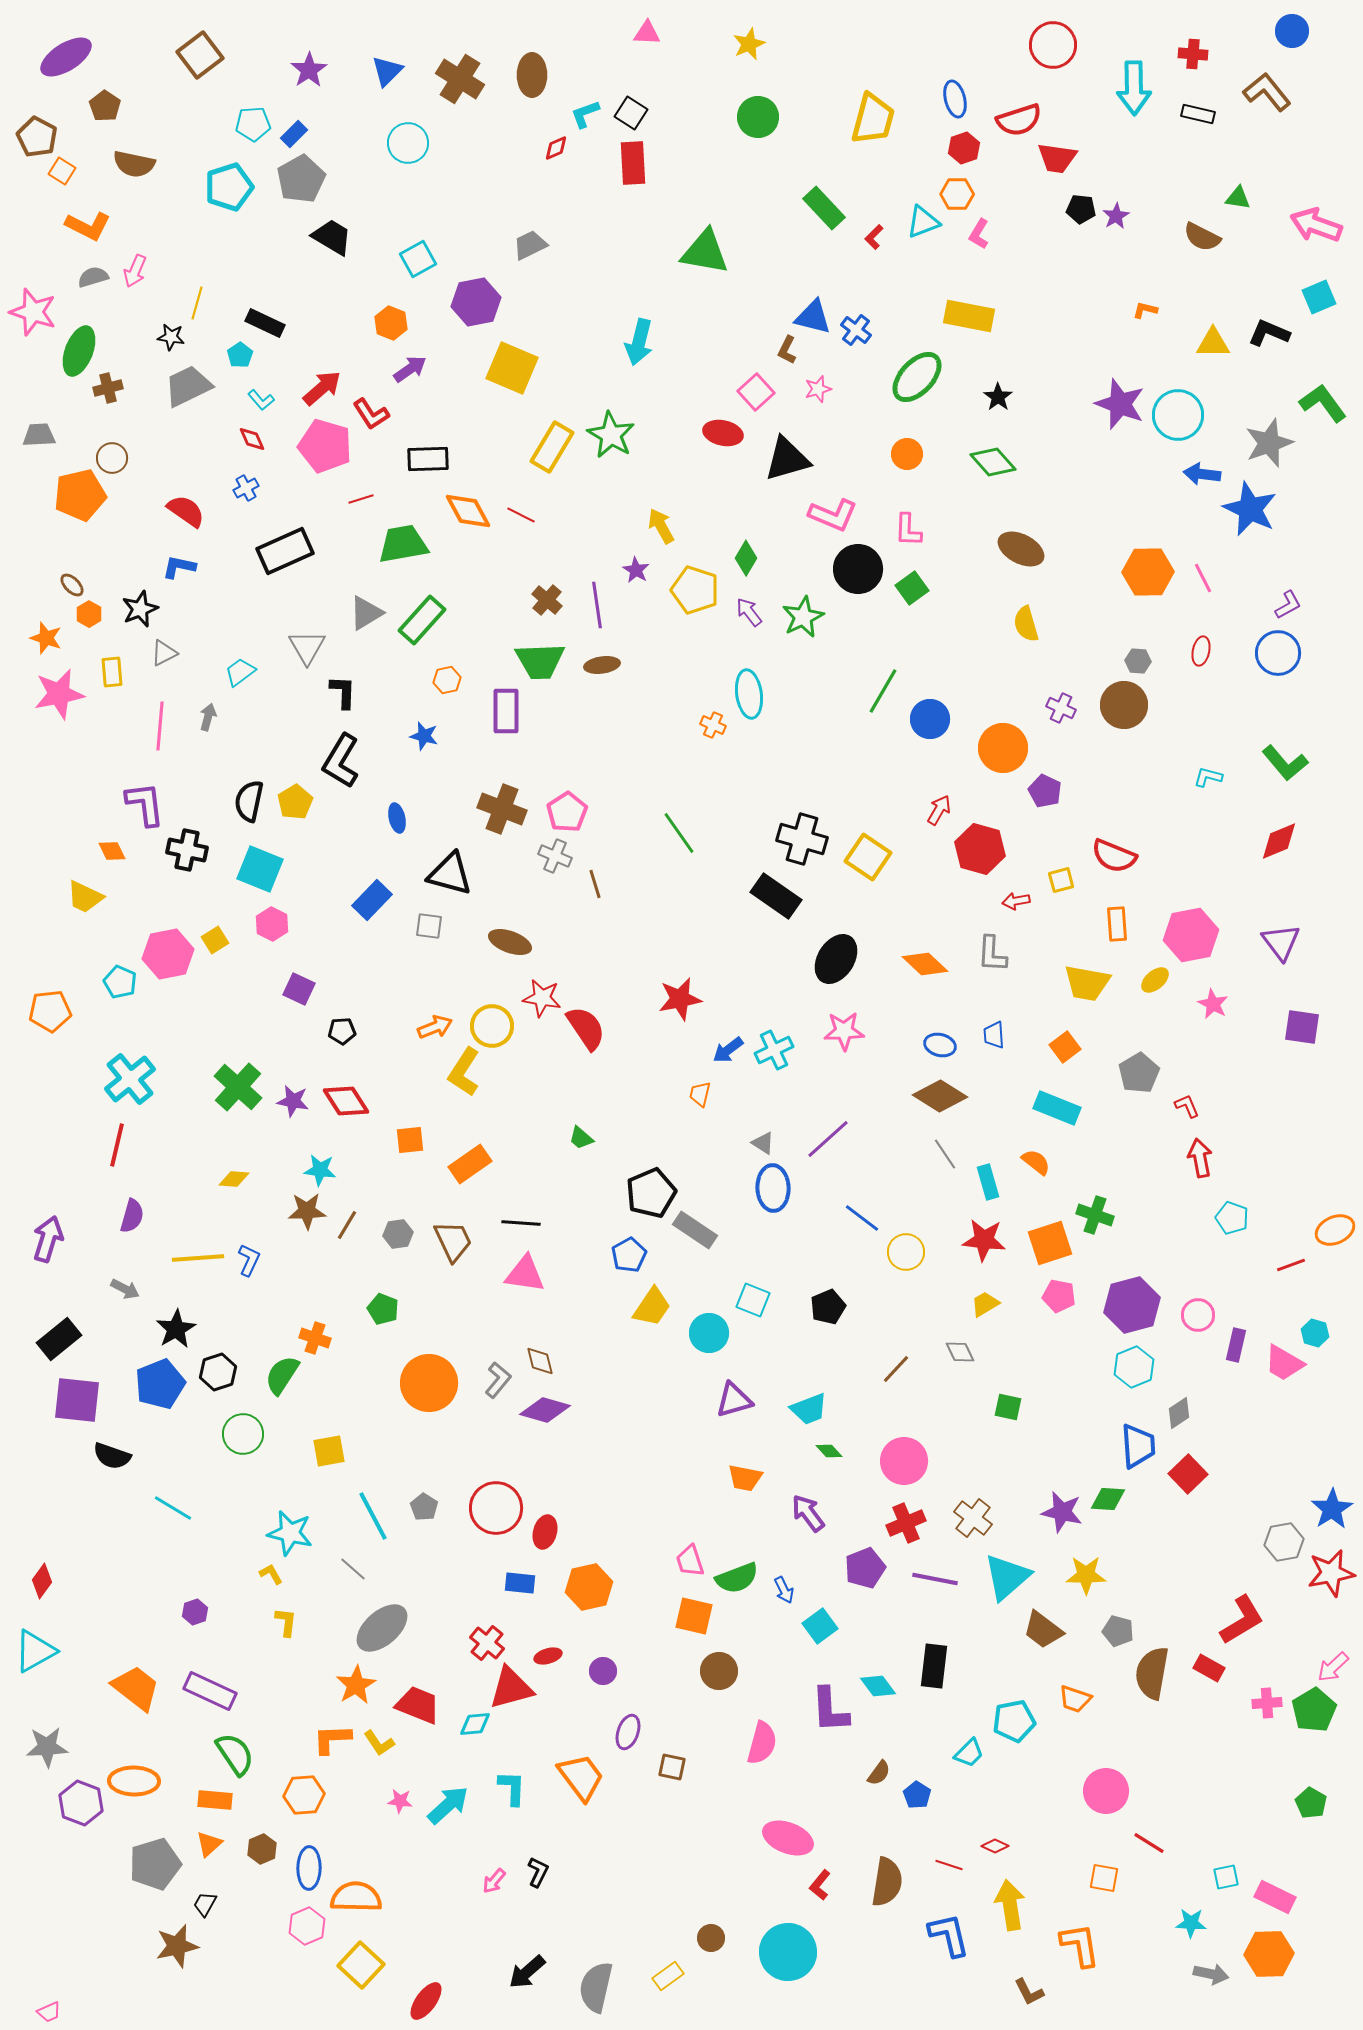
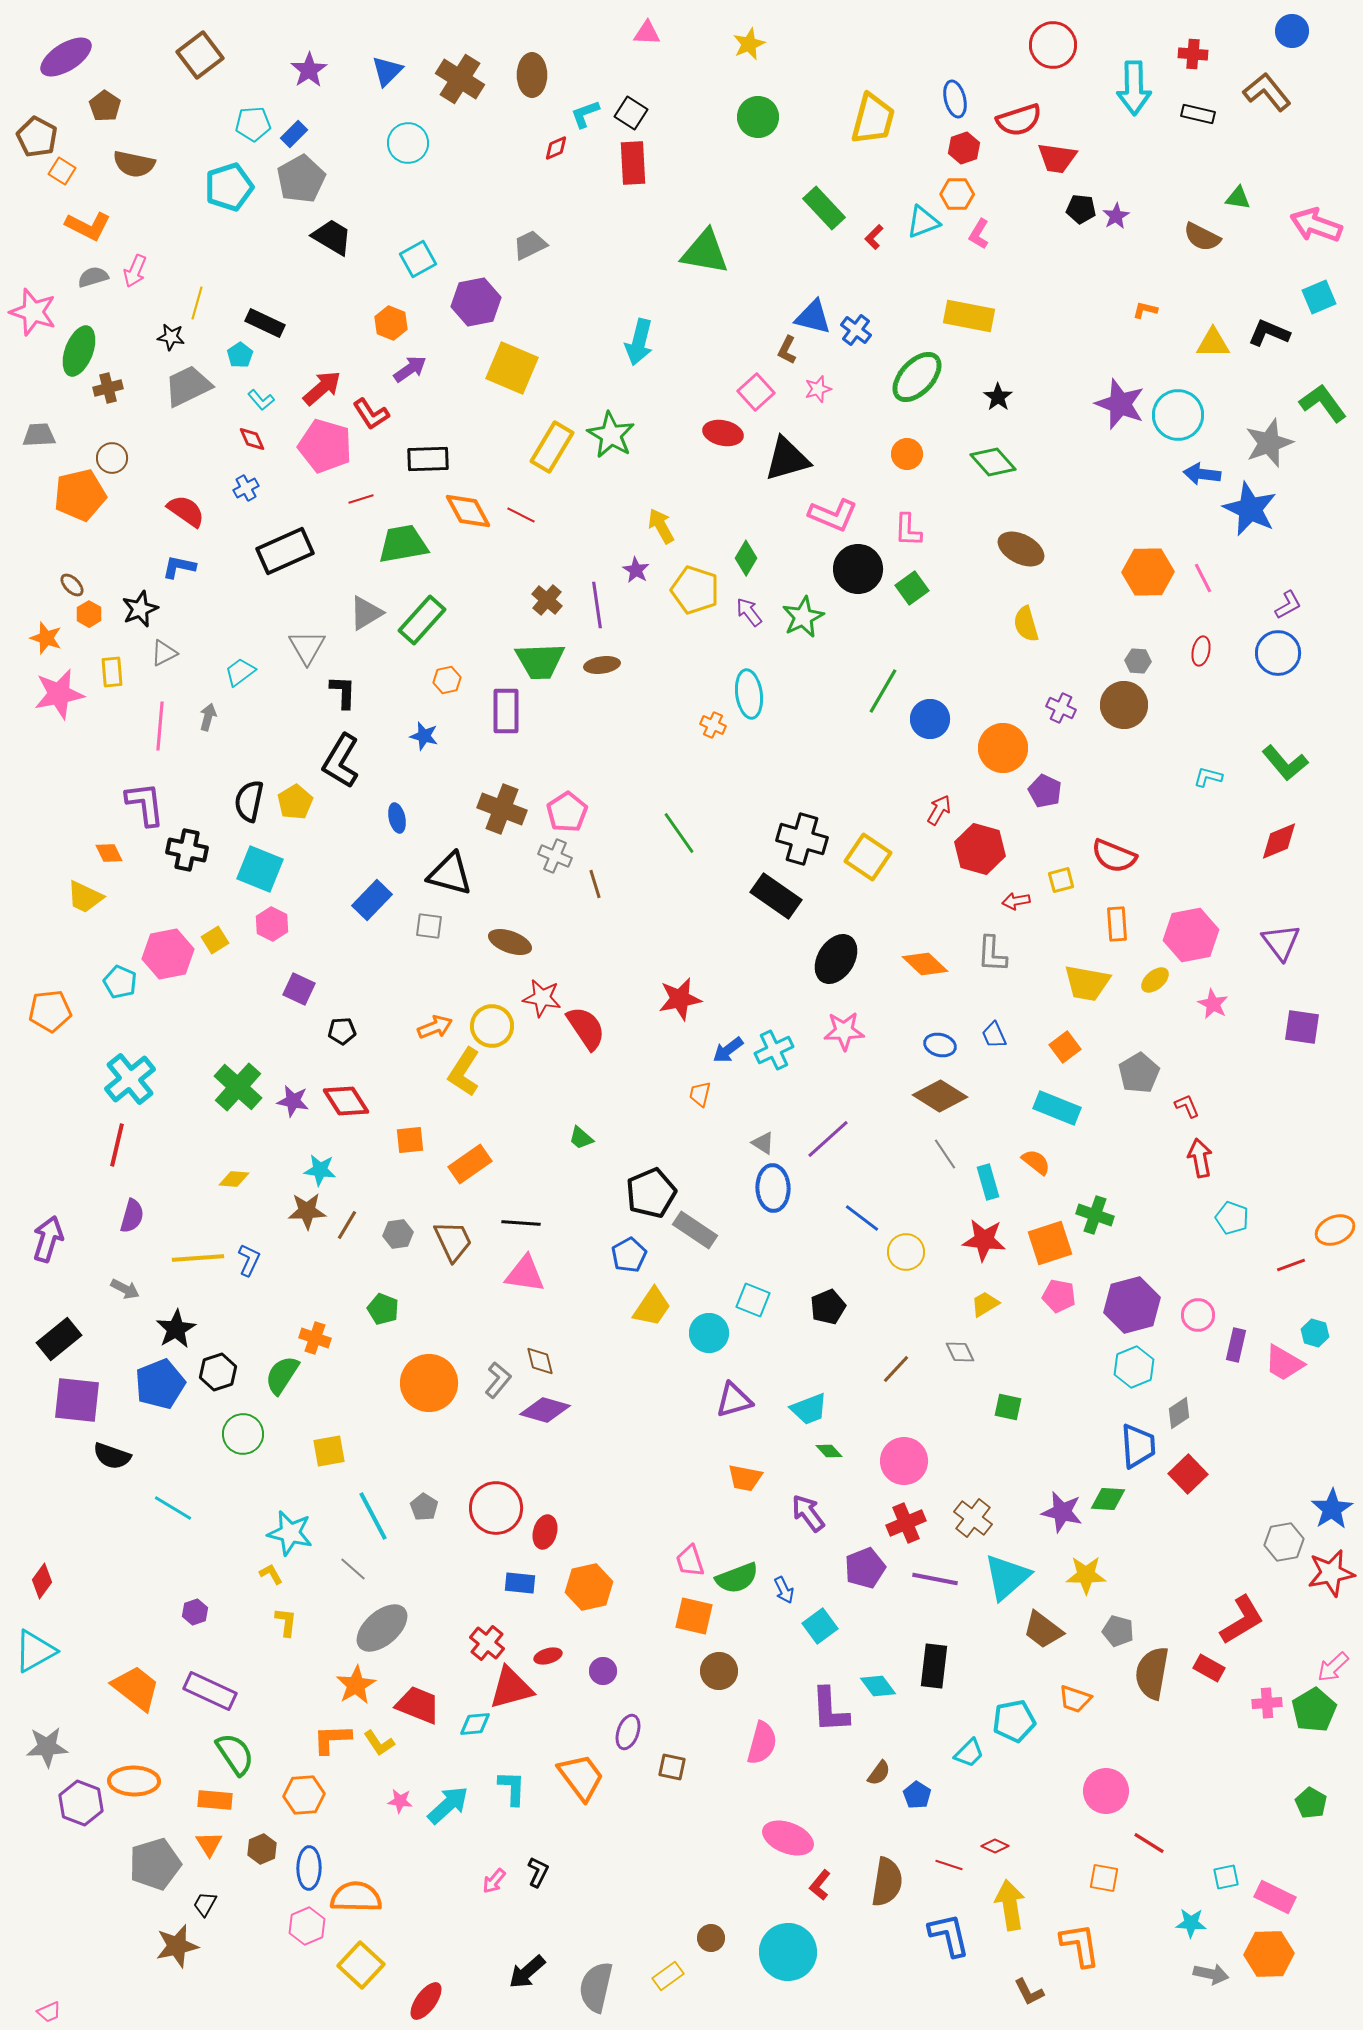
orange diamond at (112, 851): moved 3 px left, 2 px down
blue trapezoid at (994, 1035): rotated 20 degrees counterclockwise
orange triangle at (209, 1844): rotated 20 degrees counterclockwise
